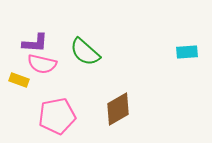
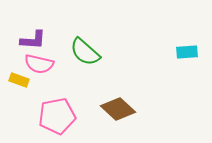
purple L-shape: moved 2 px left, 3 px up
pink semicircle: moved 3 px left
brown diamond: rotated 72 degrees clockwise
